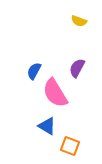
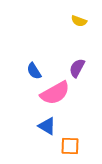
blue semicircle: rotated 60 degrees counterclockwise
pink semicircle: rotated 88 degrees counterclockwise
orange square: rotated 18 degrees counterclockwise
